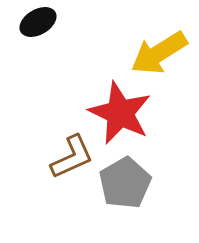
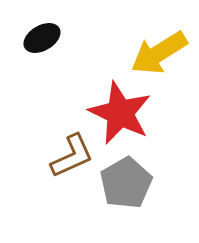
black ellipse: moved 4 px right, 16 px down
brown L-shape: moved 1 px up
gray pentagon: moved 1 px right
